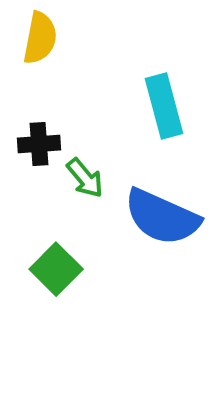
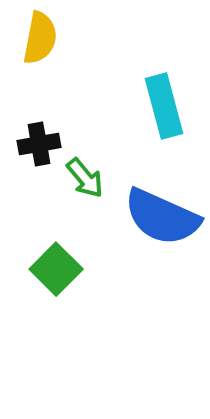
black cross: rotated 6 degrees counterclockwise
